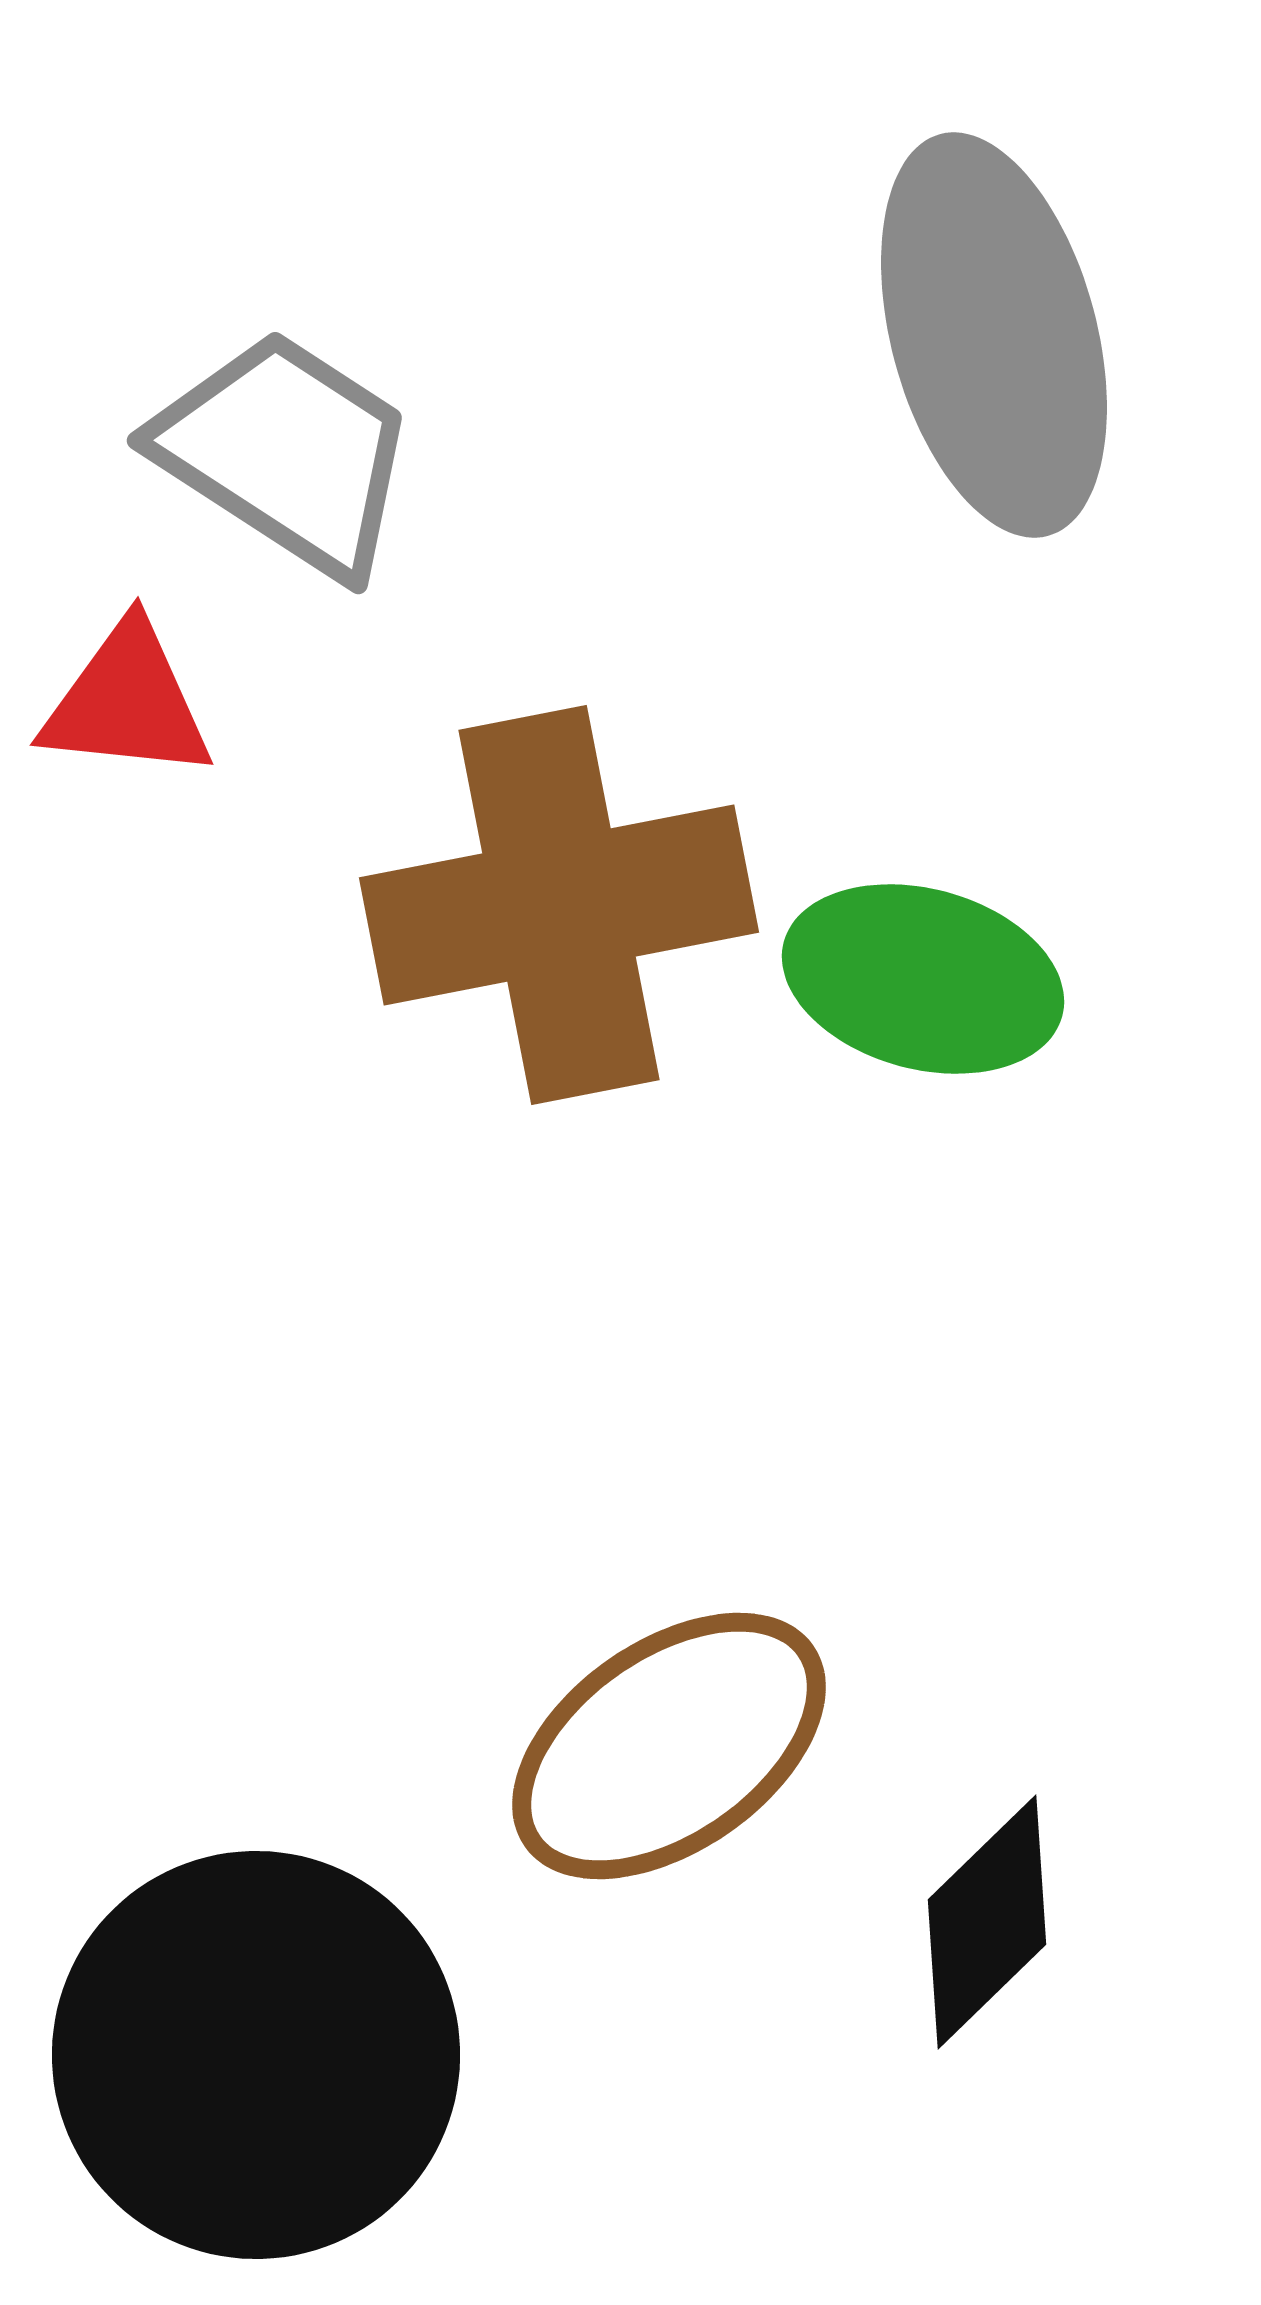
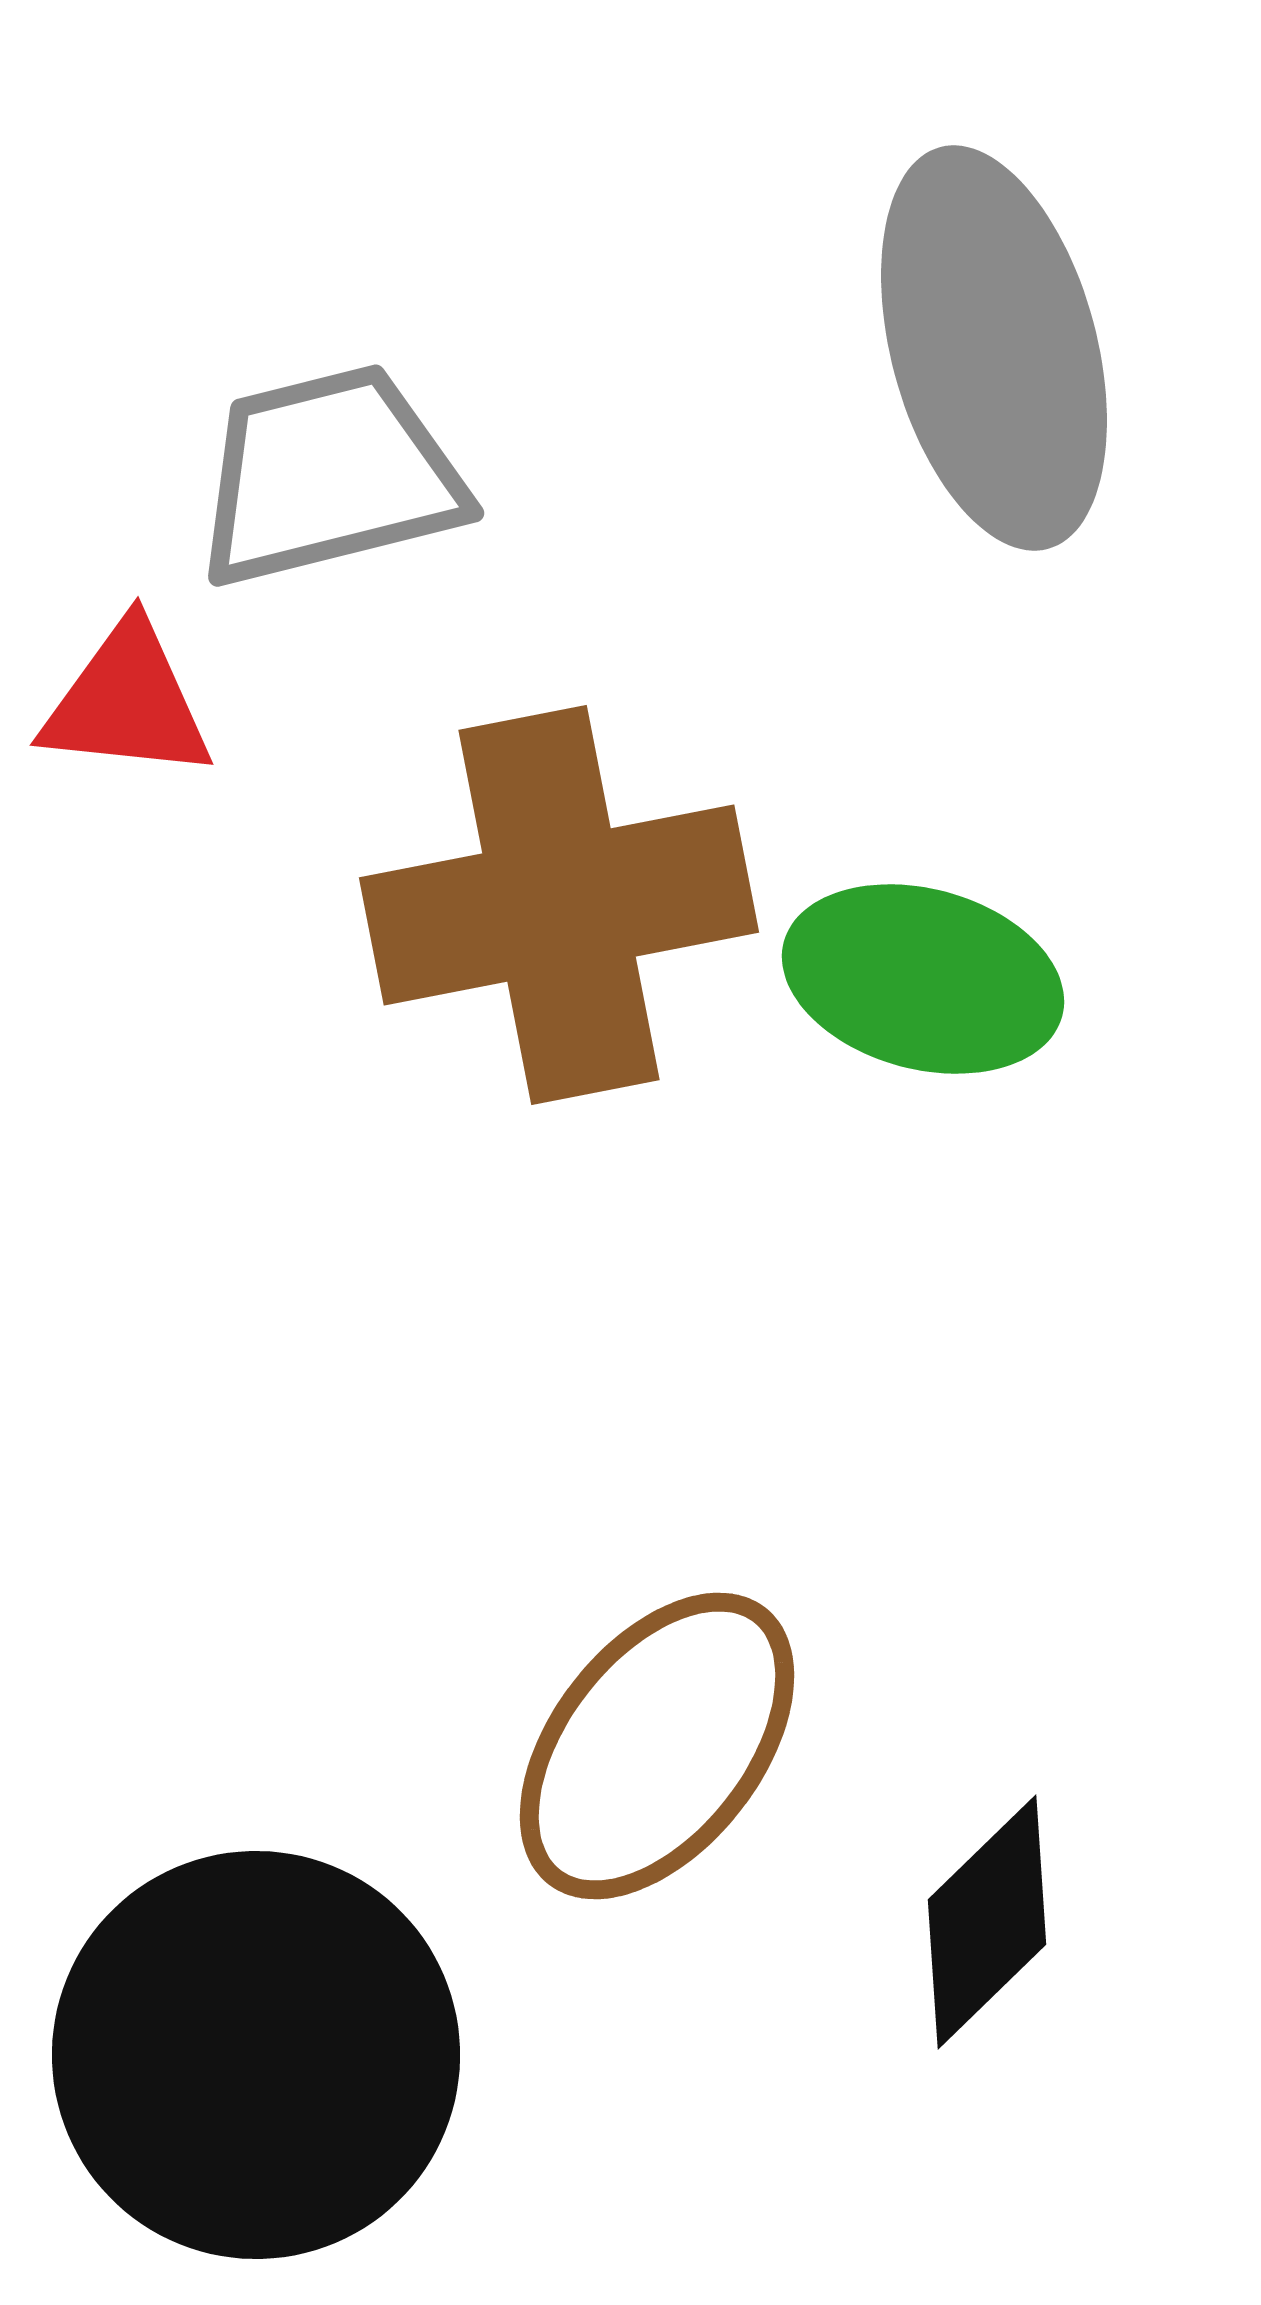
gray ellipse: moved 13 px down
gray trapezoid: moved 43 px right, 23 px down; rotated 47 degrees counterclockwise
brown ellipse: moved 12 px left; rotated 17 degrees counterclockwise
